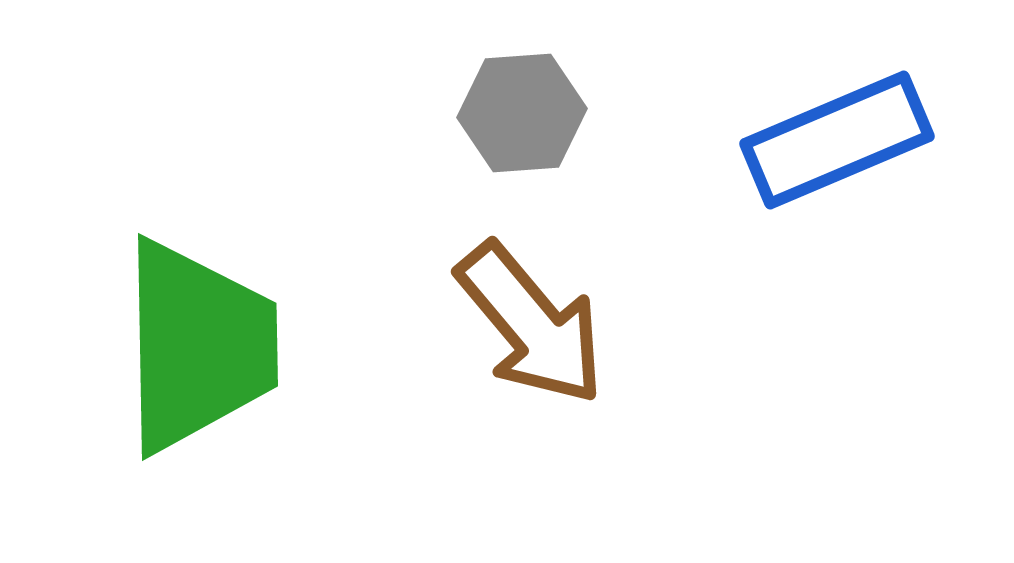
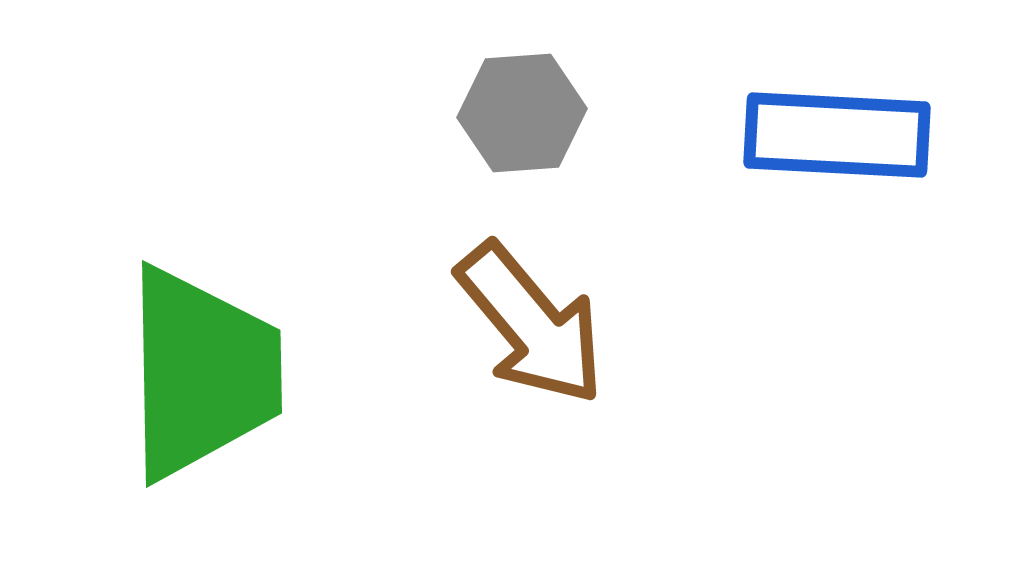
blue rectangle: moved 5 px up; rotated 26 degrees clockwise
green trapezoid: moved 4 px right, 27 px down
